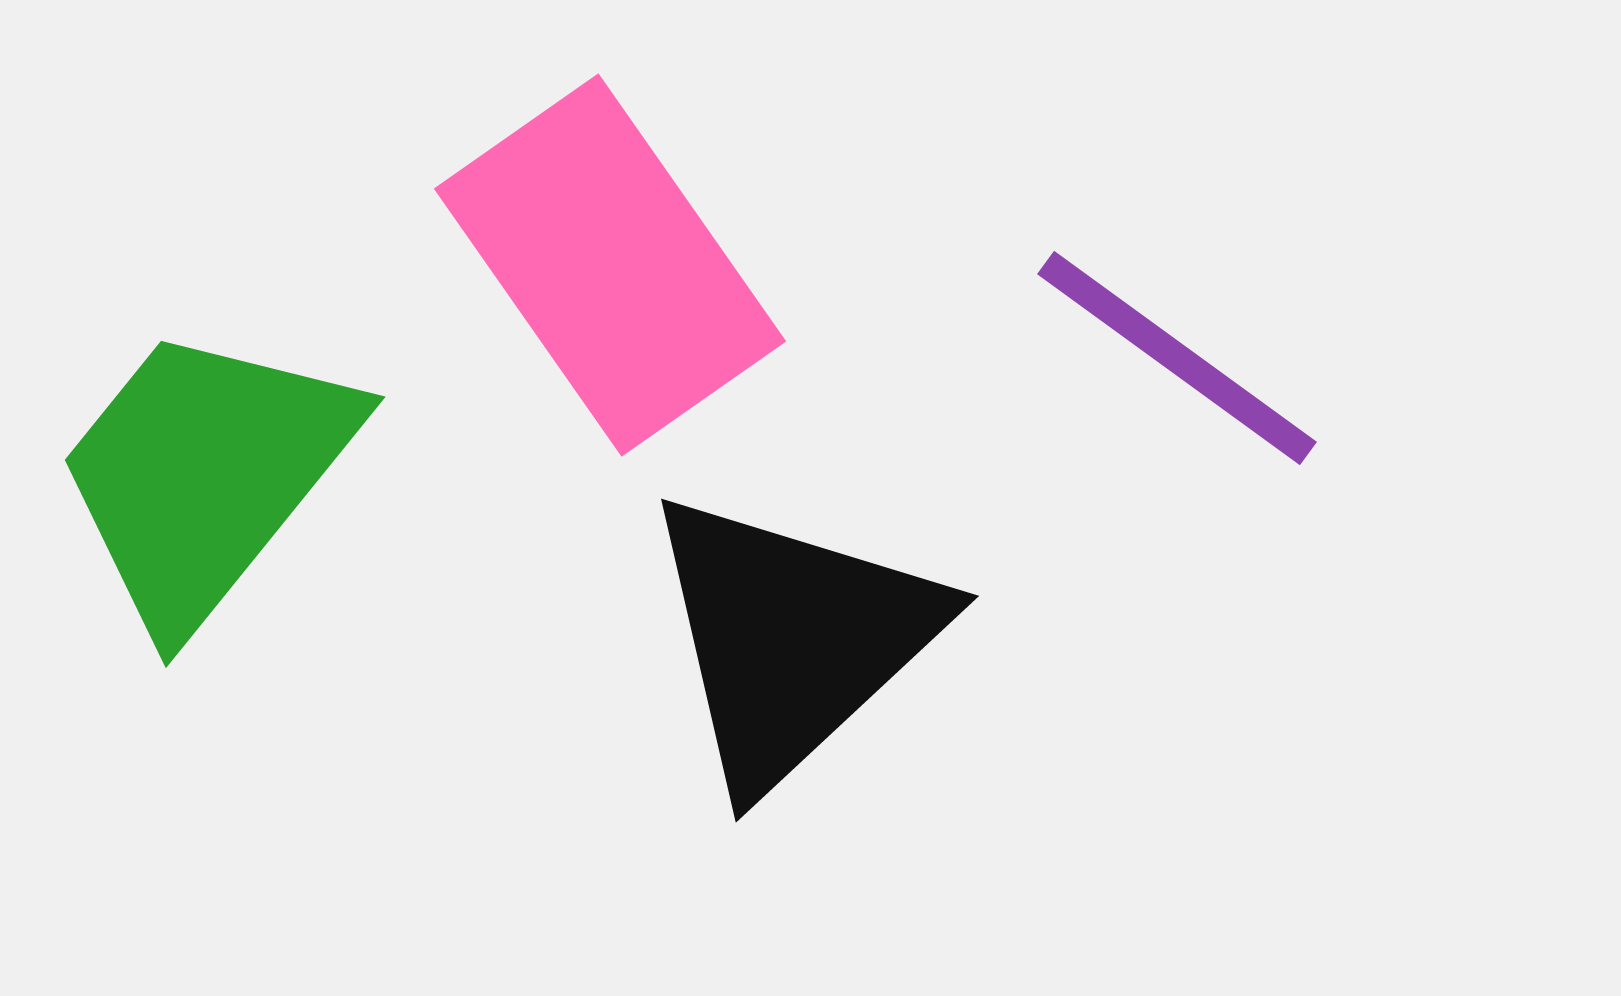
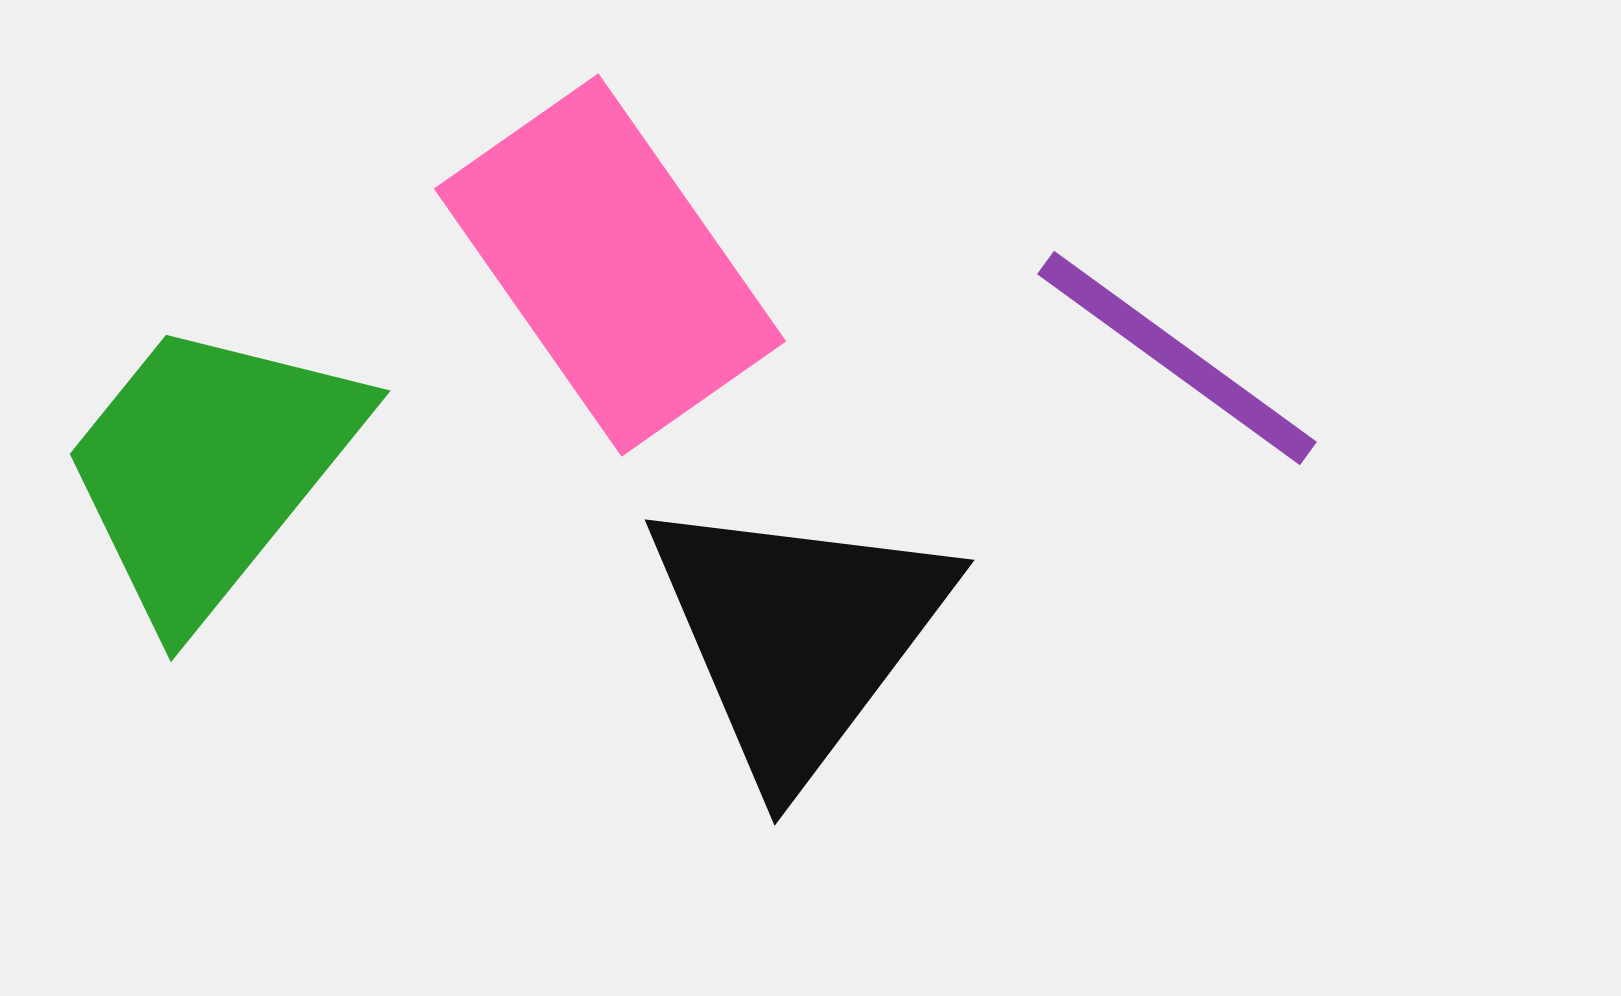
green trapezoid: moved 5 px right, 6 px up
black triangle: moved 6 px right, 4 px up; rotated 10 degrees counterclockwise
